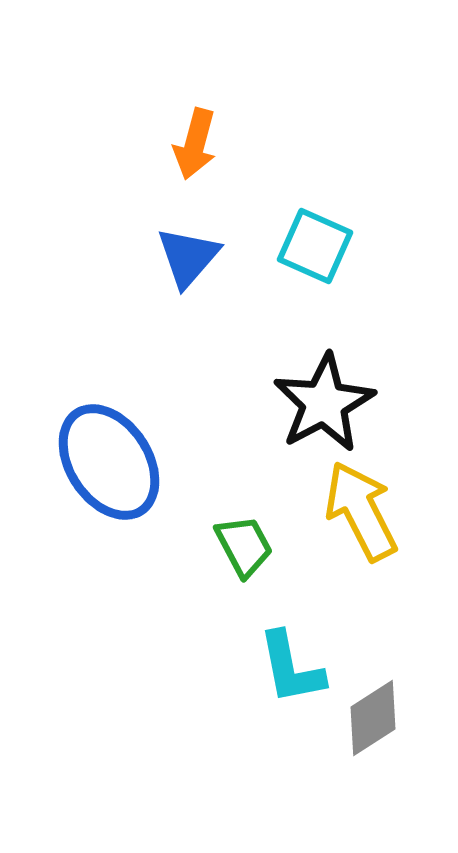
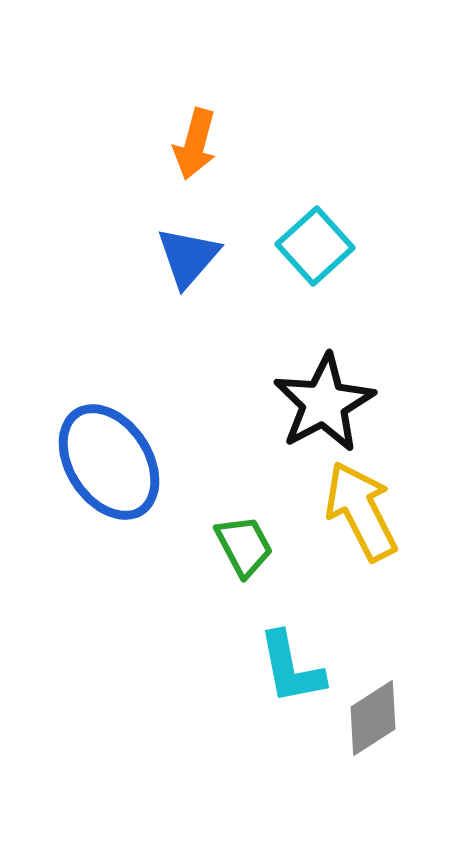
cyan square: rotated 24 degrees clockwise
